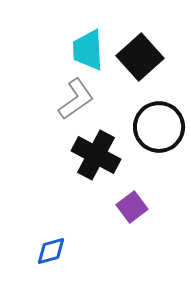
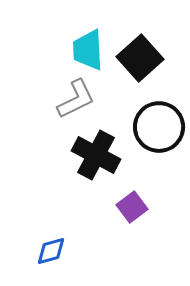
black square: moved 1 px down
gray L-shape: rotated 9 degrees clockwise
